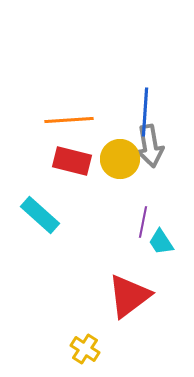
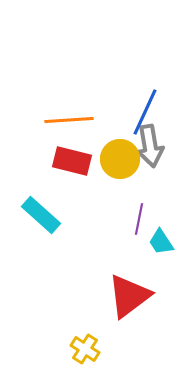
blue line: rotated 21 degrees clockwise
cyan rectangle: moved 1 px right
purple line: moved 4 px left, 3 px up
